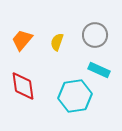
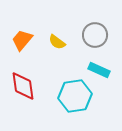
yellow semicircle: rotated 72 degrees counterclockwise
